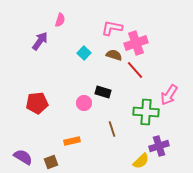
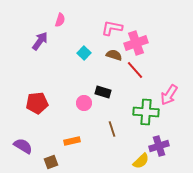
purple semicircle: moved 11 px up
